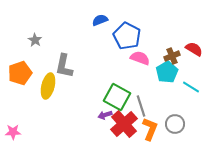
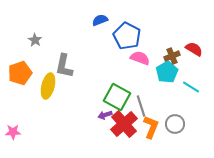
orange L-shape: moved 1 px right, 2 px up
